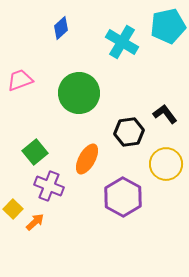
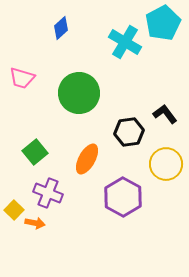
cyan pentagon: moved 5 px left, 3 px up; rotated 16 degrees counterclockwise
cyan cross: moved 3 px right
pink trapezoid: moved 2 px right, 2 px up; rotated 144 degrees counterclockwise
purple cross: moved 1 px left, 7 px down
yellow square: moved 1 px right, 1 px down
orange arrow: moved 1 px down; rotated 54 degrees clockwise
